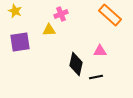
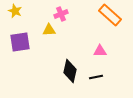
black diamond: moved 6 px left, 7 px down
